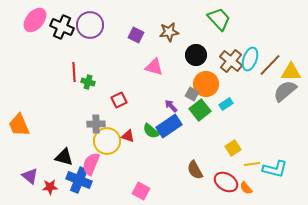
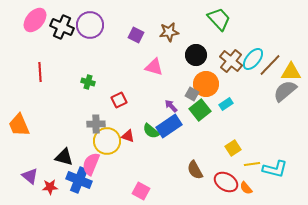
cyan ellipse: moved 3 px right; rotated 20 degrees clockwise
red line: moved 34 px left
